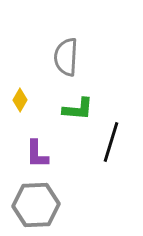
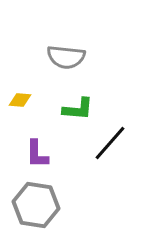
gray semicircle: rotated 87 degrees counterclockwise
yellow diamond: rotated 65 degrees clockwise
black line: moved 1 px left, 1 px down; rotated 24 degrees clockwise
gray hexagon: rotated 12 degrees clockwise
